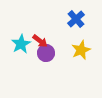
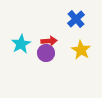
red arrow: moved 9 px right; rotated 42 degrees counterclockwise
yellow star: rotated 18 degrees counterclockwise
